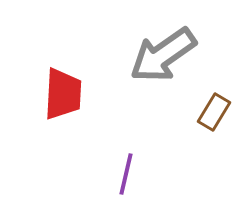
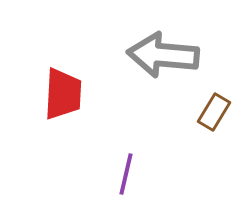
gray arrow: rotated 40 degrees clockwise
